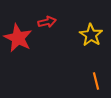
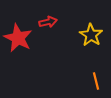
red arrow: moved 1 px right
